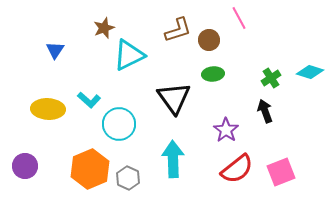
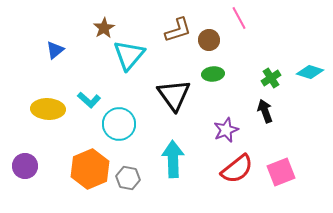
brown star: rotated 10 degrees counterclockwise
blue triangle: rotated 18 degrees clockwise
cyan triangle: rotated 24 degrees counterclockwise
black triangle: moved 3 px up
purple star: rotated 15 degrees clockwise
gray hexagon: rotated 15 degrees counterclockwise
